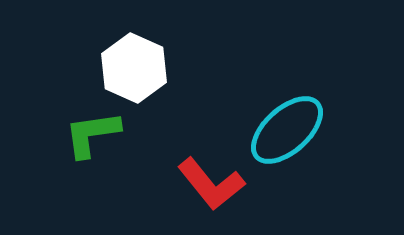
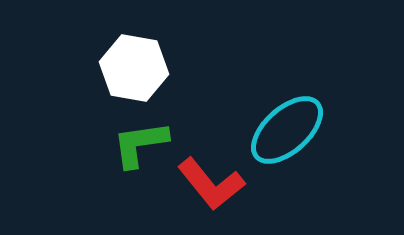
white hexagon: rotated 14 degrees counterclockwise
green L-shape: moved 48 px right, 10 px down
